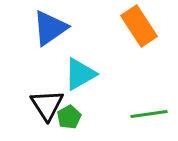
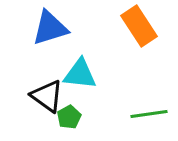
blue triangle: rotated 18 degrees clockwise
cyan triangle: rotated 36 degrees clockwise
black triangle: moved 9 px up; rotated 21 degrees counterclockwise
